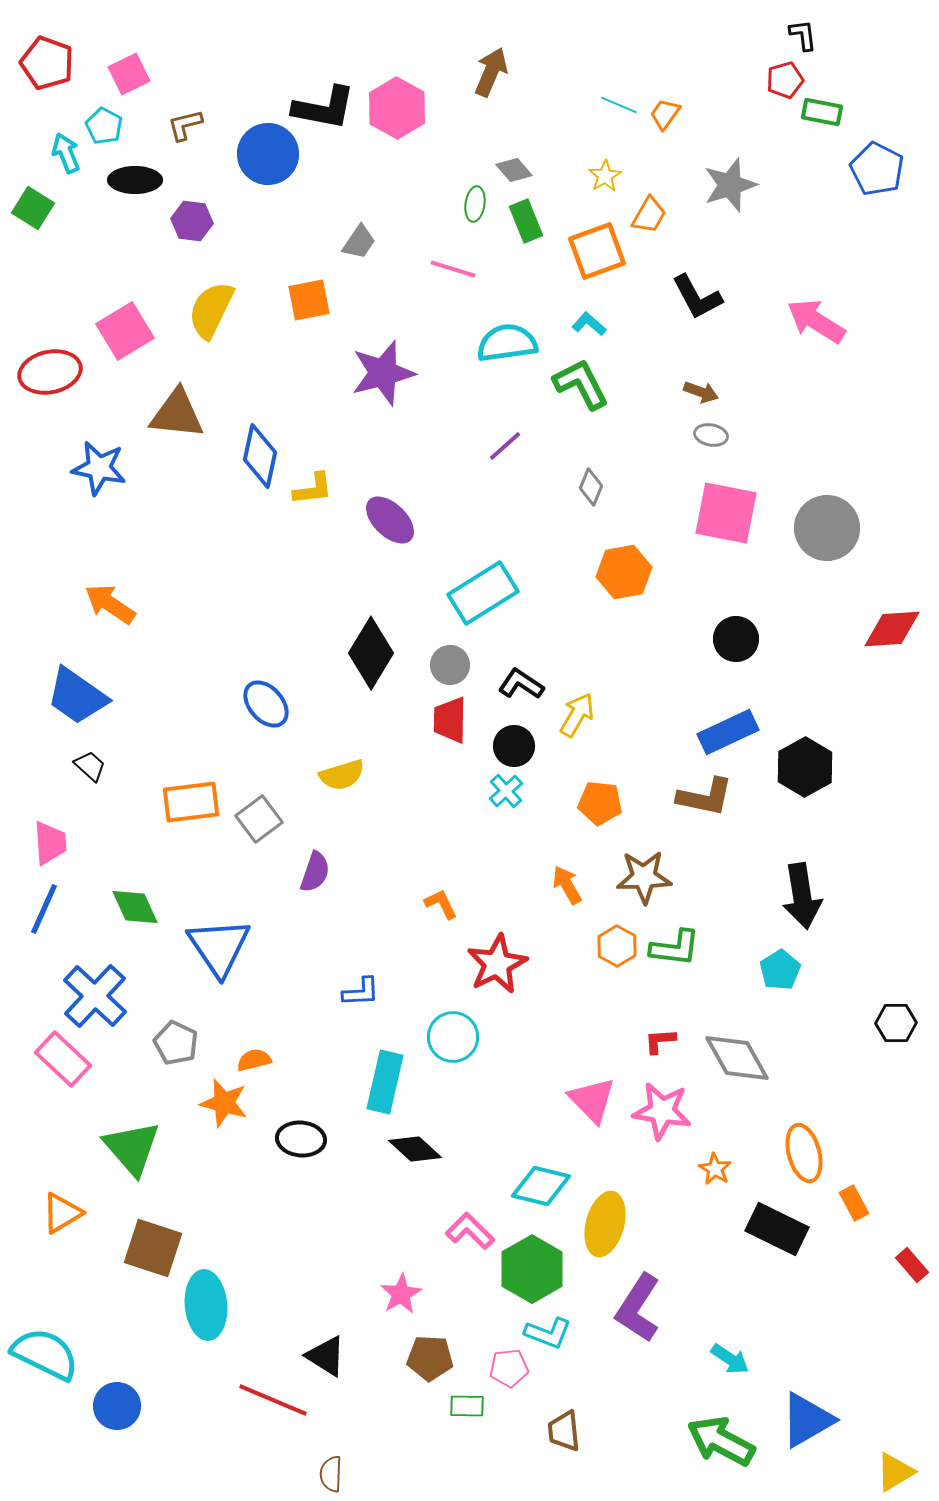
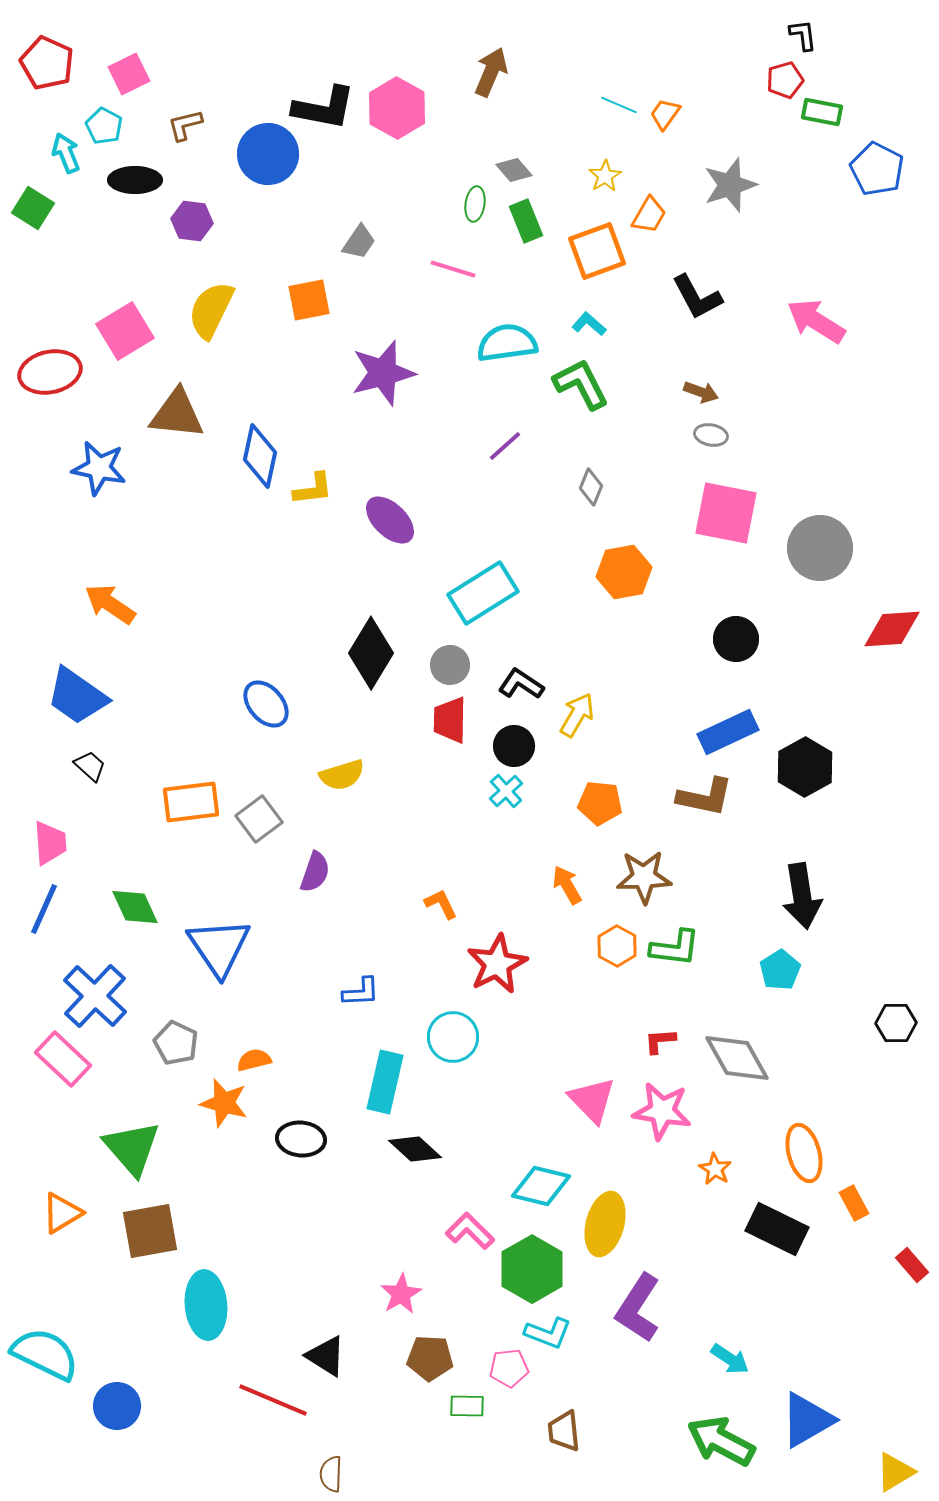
red pentagon at (47, 63): rotated 4 degrees clockwise
gray circle at (827, 528): moved 7 px left, 20 px down
brown square at (153, 1248): moved 3 px left, 17 px up; rotated 28 degrees counterclockwise
